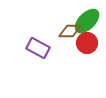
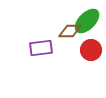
red circle: moved 4 px right, 7 px down
purple rectangle: moved 3 px right; rotated 35 degrees counterclockwise
